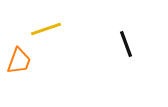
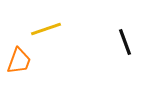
black line: moved 1 px left, 2 px up
